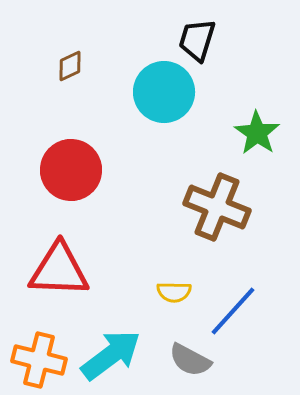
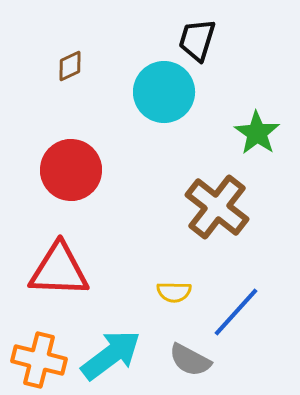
brown cross: rotated 16 degrees clockwise
blue line: moved 3 px right, 1 px down
